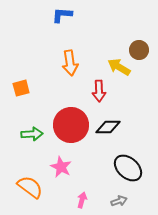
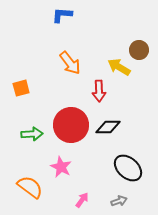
orange arrow: rotated 30 degrees counterclockwise
pink arrow: rotated 21 degrees clockwise
